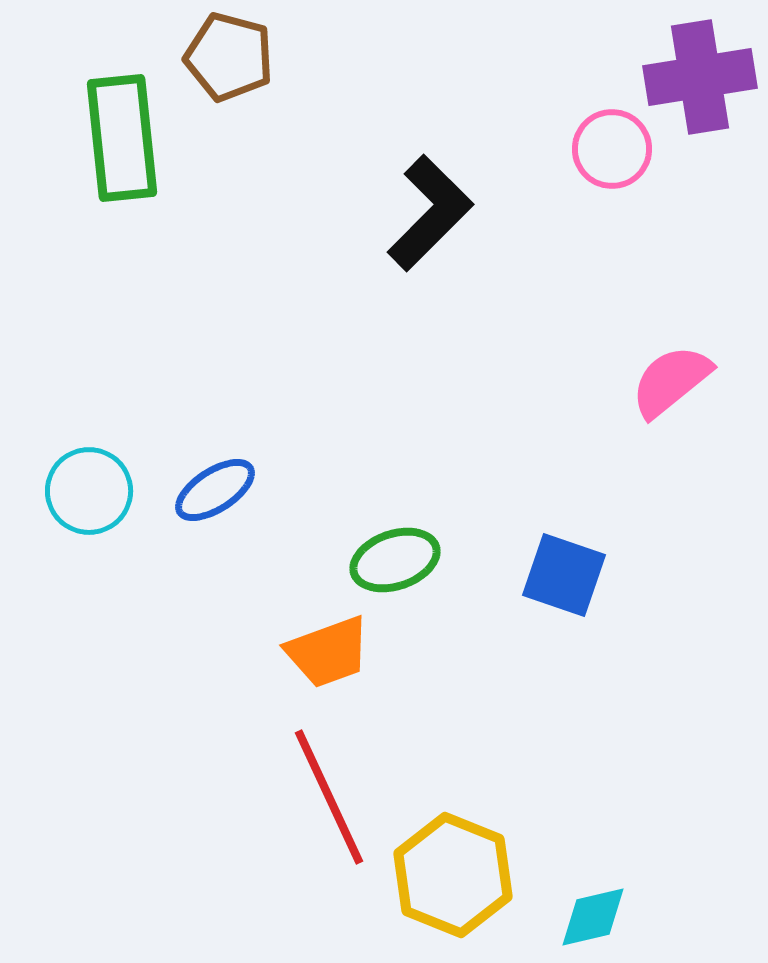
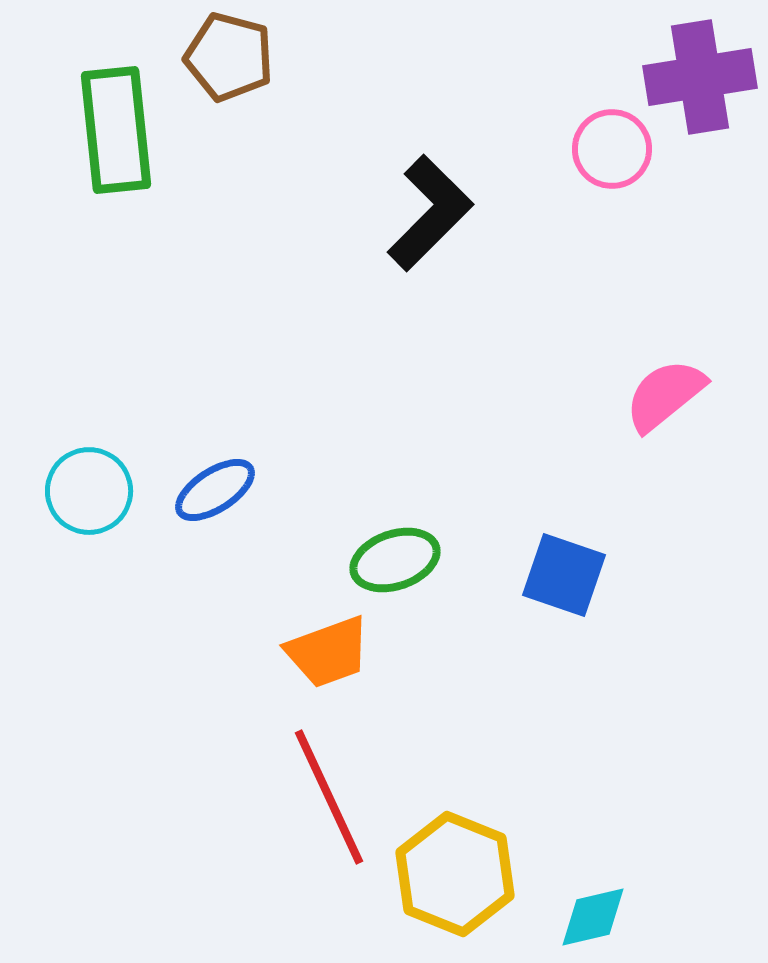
green rectangle: moved 6 px left, 8 px up
pink semicircle: moved 6 px left, 14 px down
yellow hexagon: moved 2 px right, 1 px up
